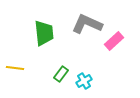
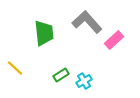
gray L-shape: moved 2 px up; rotated 24 degrees clockwise
pink rectangle: moved 1 px up
yellow line: rotated 36 degrees clockwise
green rectangle: moved 1 px down; rotated 21 degrees clockwise
